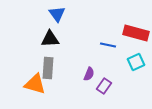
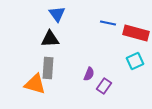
blue line: moved 22 px up
cyan square: moved 1 px left, 1 px up
